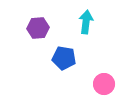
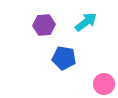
cyan arrow: rotated 45 degrees clockwise
purple hexagon: moved 6 px right, 3 px up
